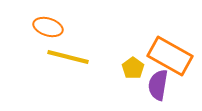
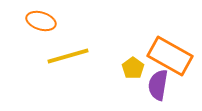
orange ellipse: moved 7 px left, 6 px up
yellow line: moved 1 px up; rotated 30 degrees counterclockwise
